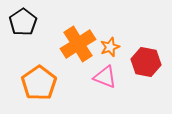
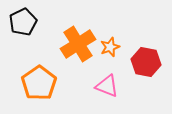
black pentagon: rotated 8 degrees clockwise
pink triangle: moved 2 px right, 9 px down
